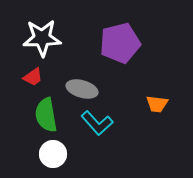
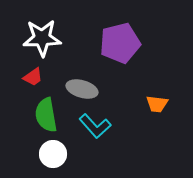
cyan L-shape: moved 2 px left, 3 px down
